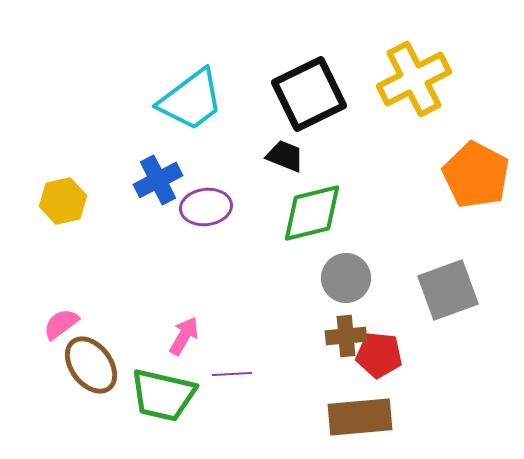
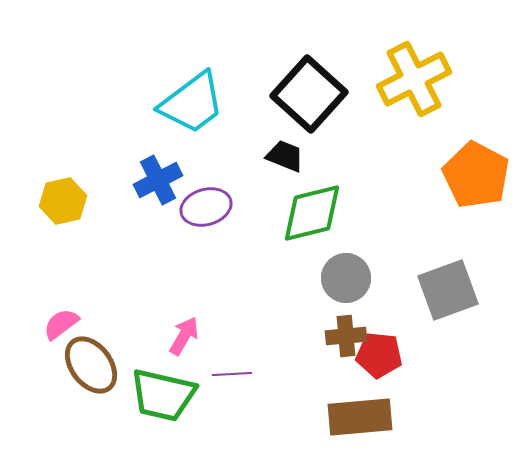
black square: rotated 22 degrees counterclockwise
cyan trapezoid: moved 1 px right, 3 px down
purple ellipse: rotated 9 degrees counterclockwise
